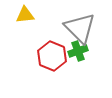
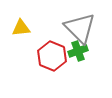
yellow triangle: moved 4 px left, 13 px down
